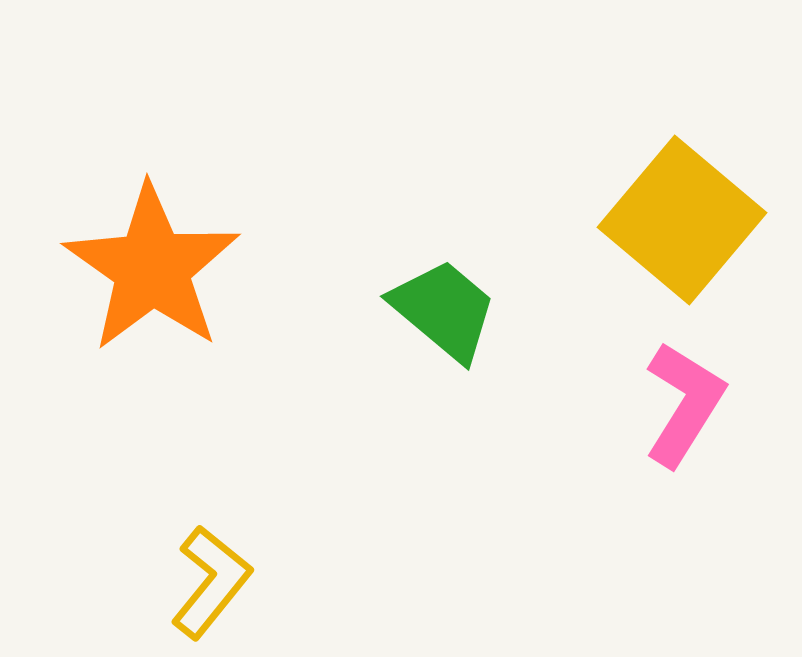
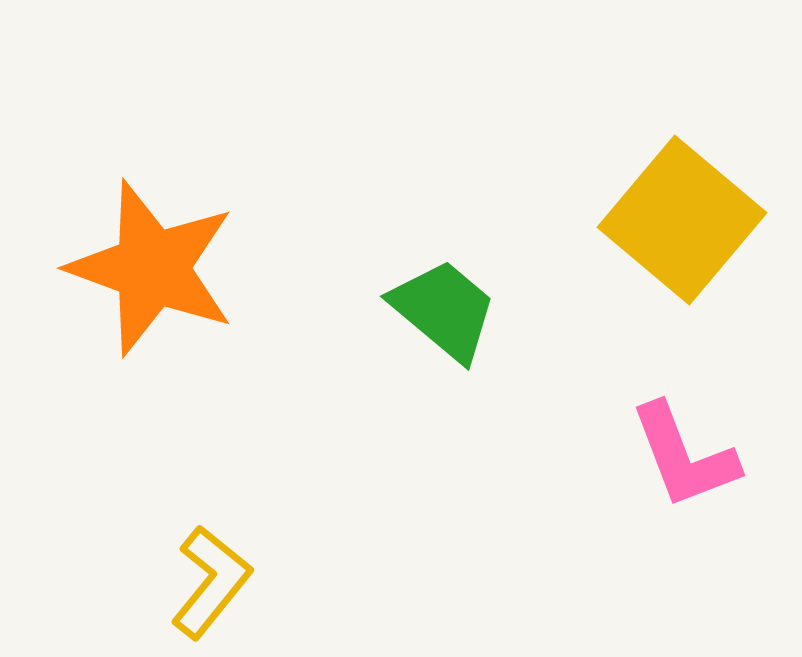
orange star: rotated 15 degrees counterclockwise
pink L-shape: moved 52 px down; rotated 127 degrees clockwise
